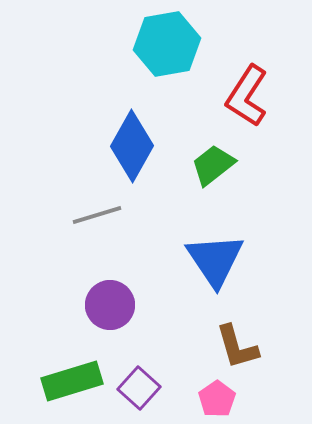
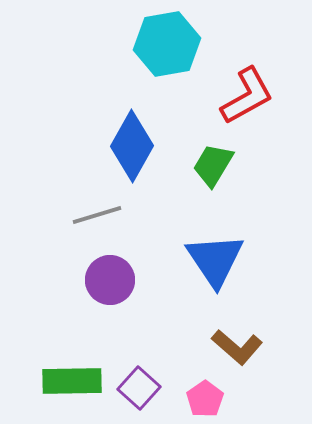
red L-shape: rotated 152 degrees counterclockwise
green trapezoid: rotated 21 degrees counterclockwise
purple circle: moved 25 px up
brown L-shape: rotated 33 degrees counterclockwise
green rectangle: rotated 16 degrees clockwise
pink pentagon: moved 12 px left
